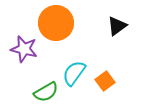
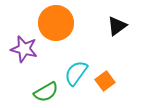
cyan semicircle: moved 2 px right
